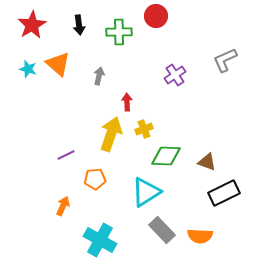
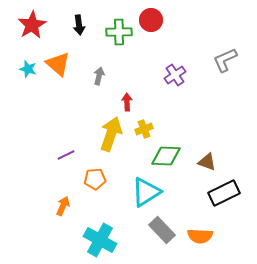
red circle: moved 5 px left, 4 px down
